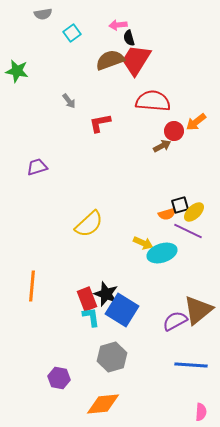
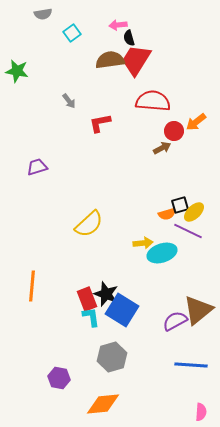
brown semicircle: rotated 12 degrees clockwise
brown arrow: moved 2 px down
yellow arrow: rotated 30 degrees counterclockwise
